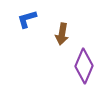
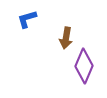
brown arrow: moved 4 px right, 4 px down
